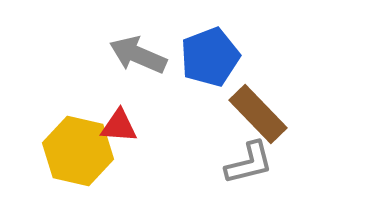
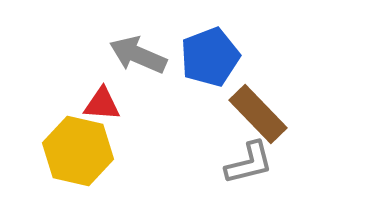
red triangle: moved 17 px left, 22 px up
